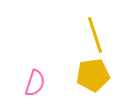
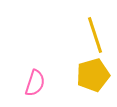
yellow pentagon: rotated 8 degrees counterclockwise
